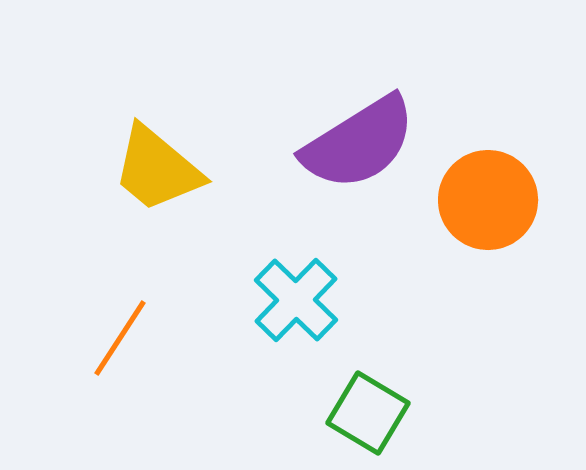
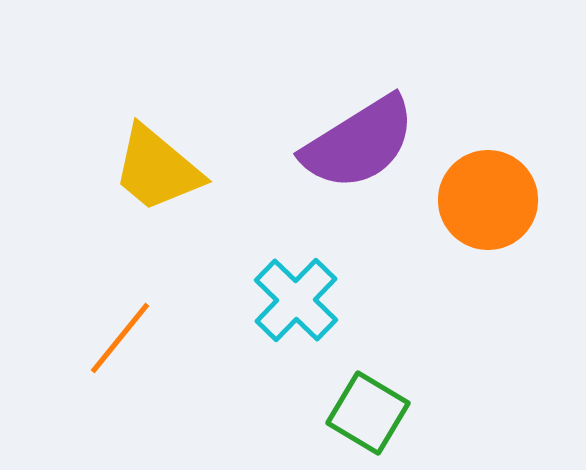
orange line: rotated 6 degrees clockwise
